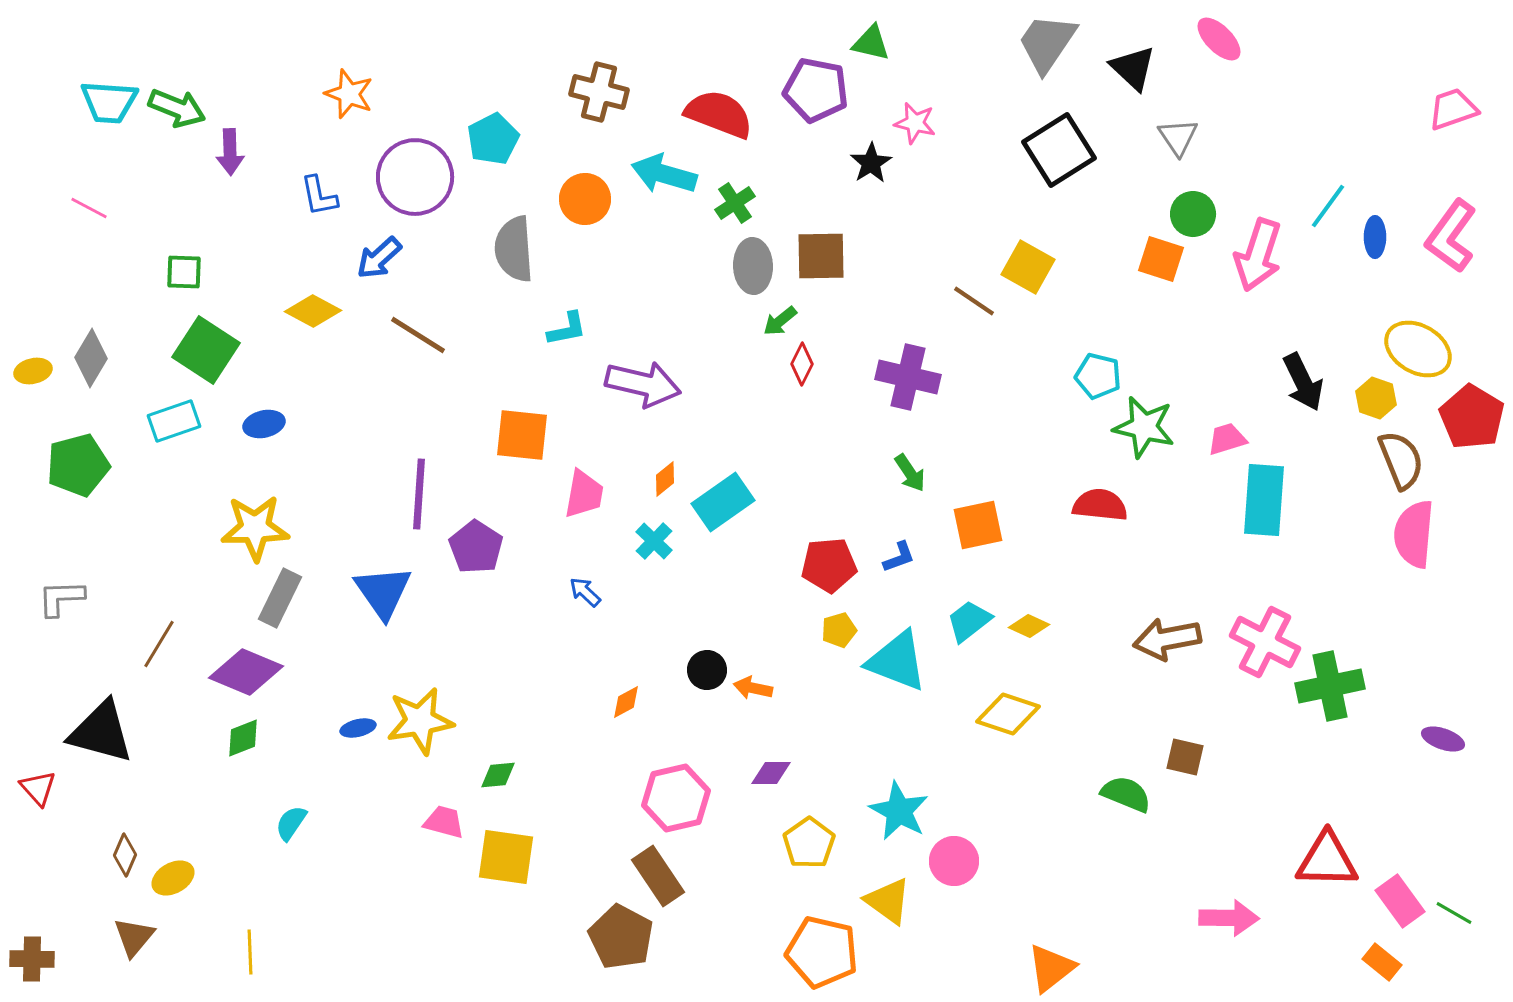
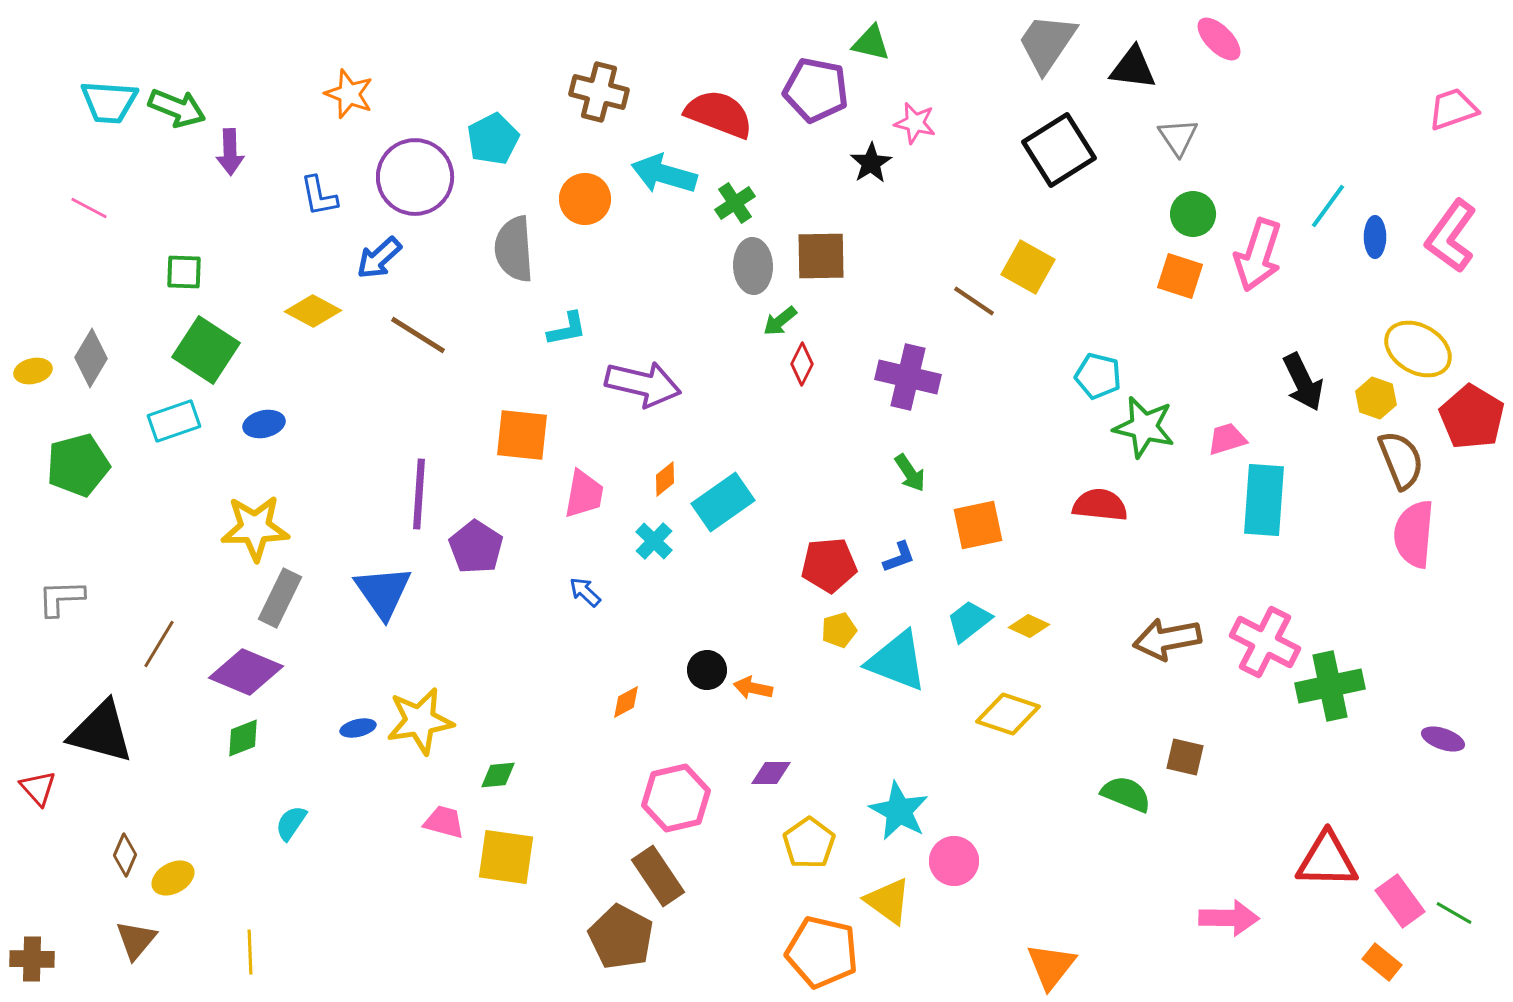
black triangle at (1133, 68): rotated 36 degrees counterclockwise
orange square at (1161, 259): moved 19 px right, 17 px down
brown triangle at (134, 937): moved 2 px right, 3 px down
orange triangle at (1051, 968): moved 2 px up; rotated 14 degrees counterclockwise
